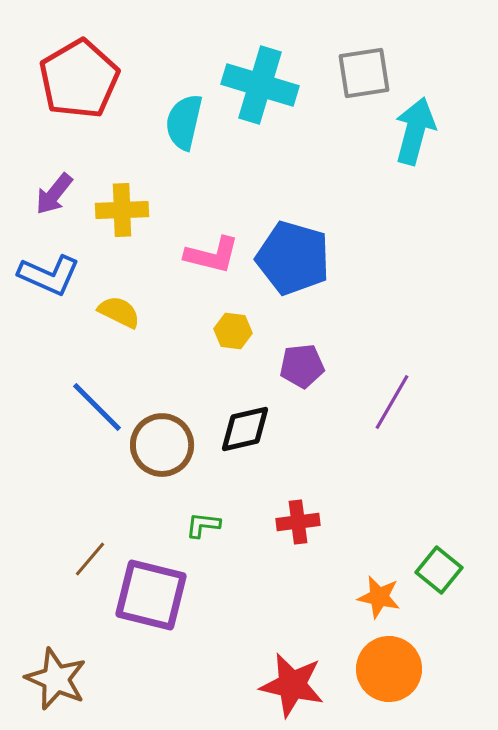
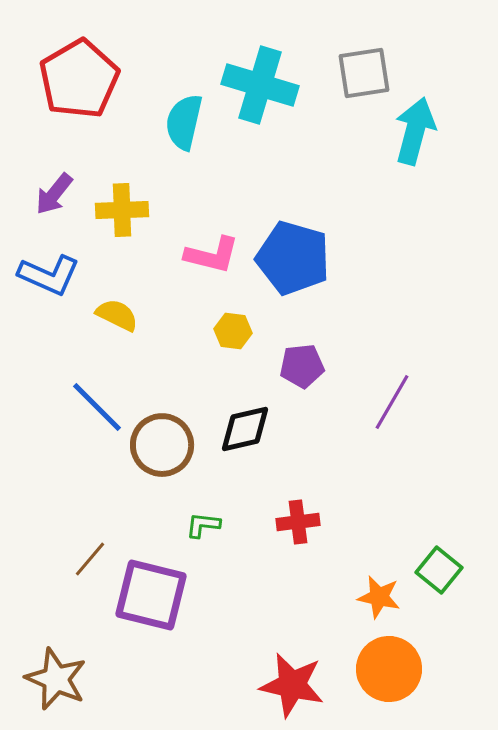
yellow semicircle: moved 2 px left, 3 px down
